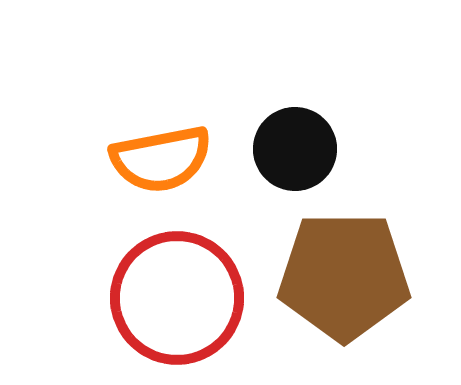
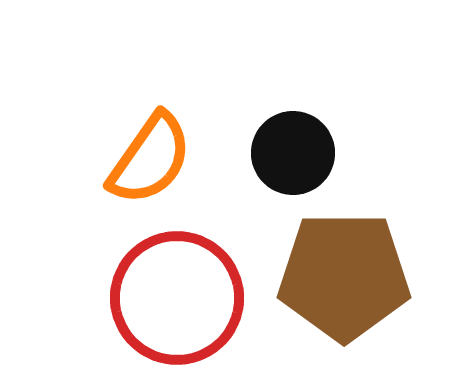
black circle: moved 2 px left, 4 px down
orange semicircle: moved 11 px left; rotated 44 degrees counterclockwise
